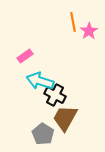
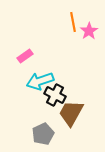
cyan arrow: rotated 36 degrees counterclockwise
brown trapezoid: moved 6 px right, 5 px up
gray pentagon: rotated 15 degrees clockwise
